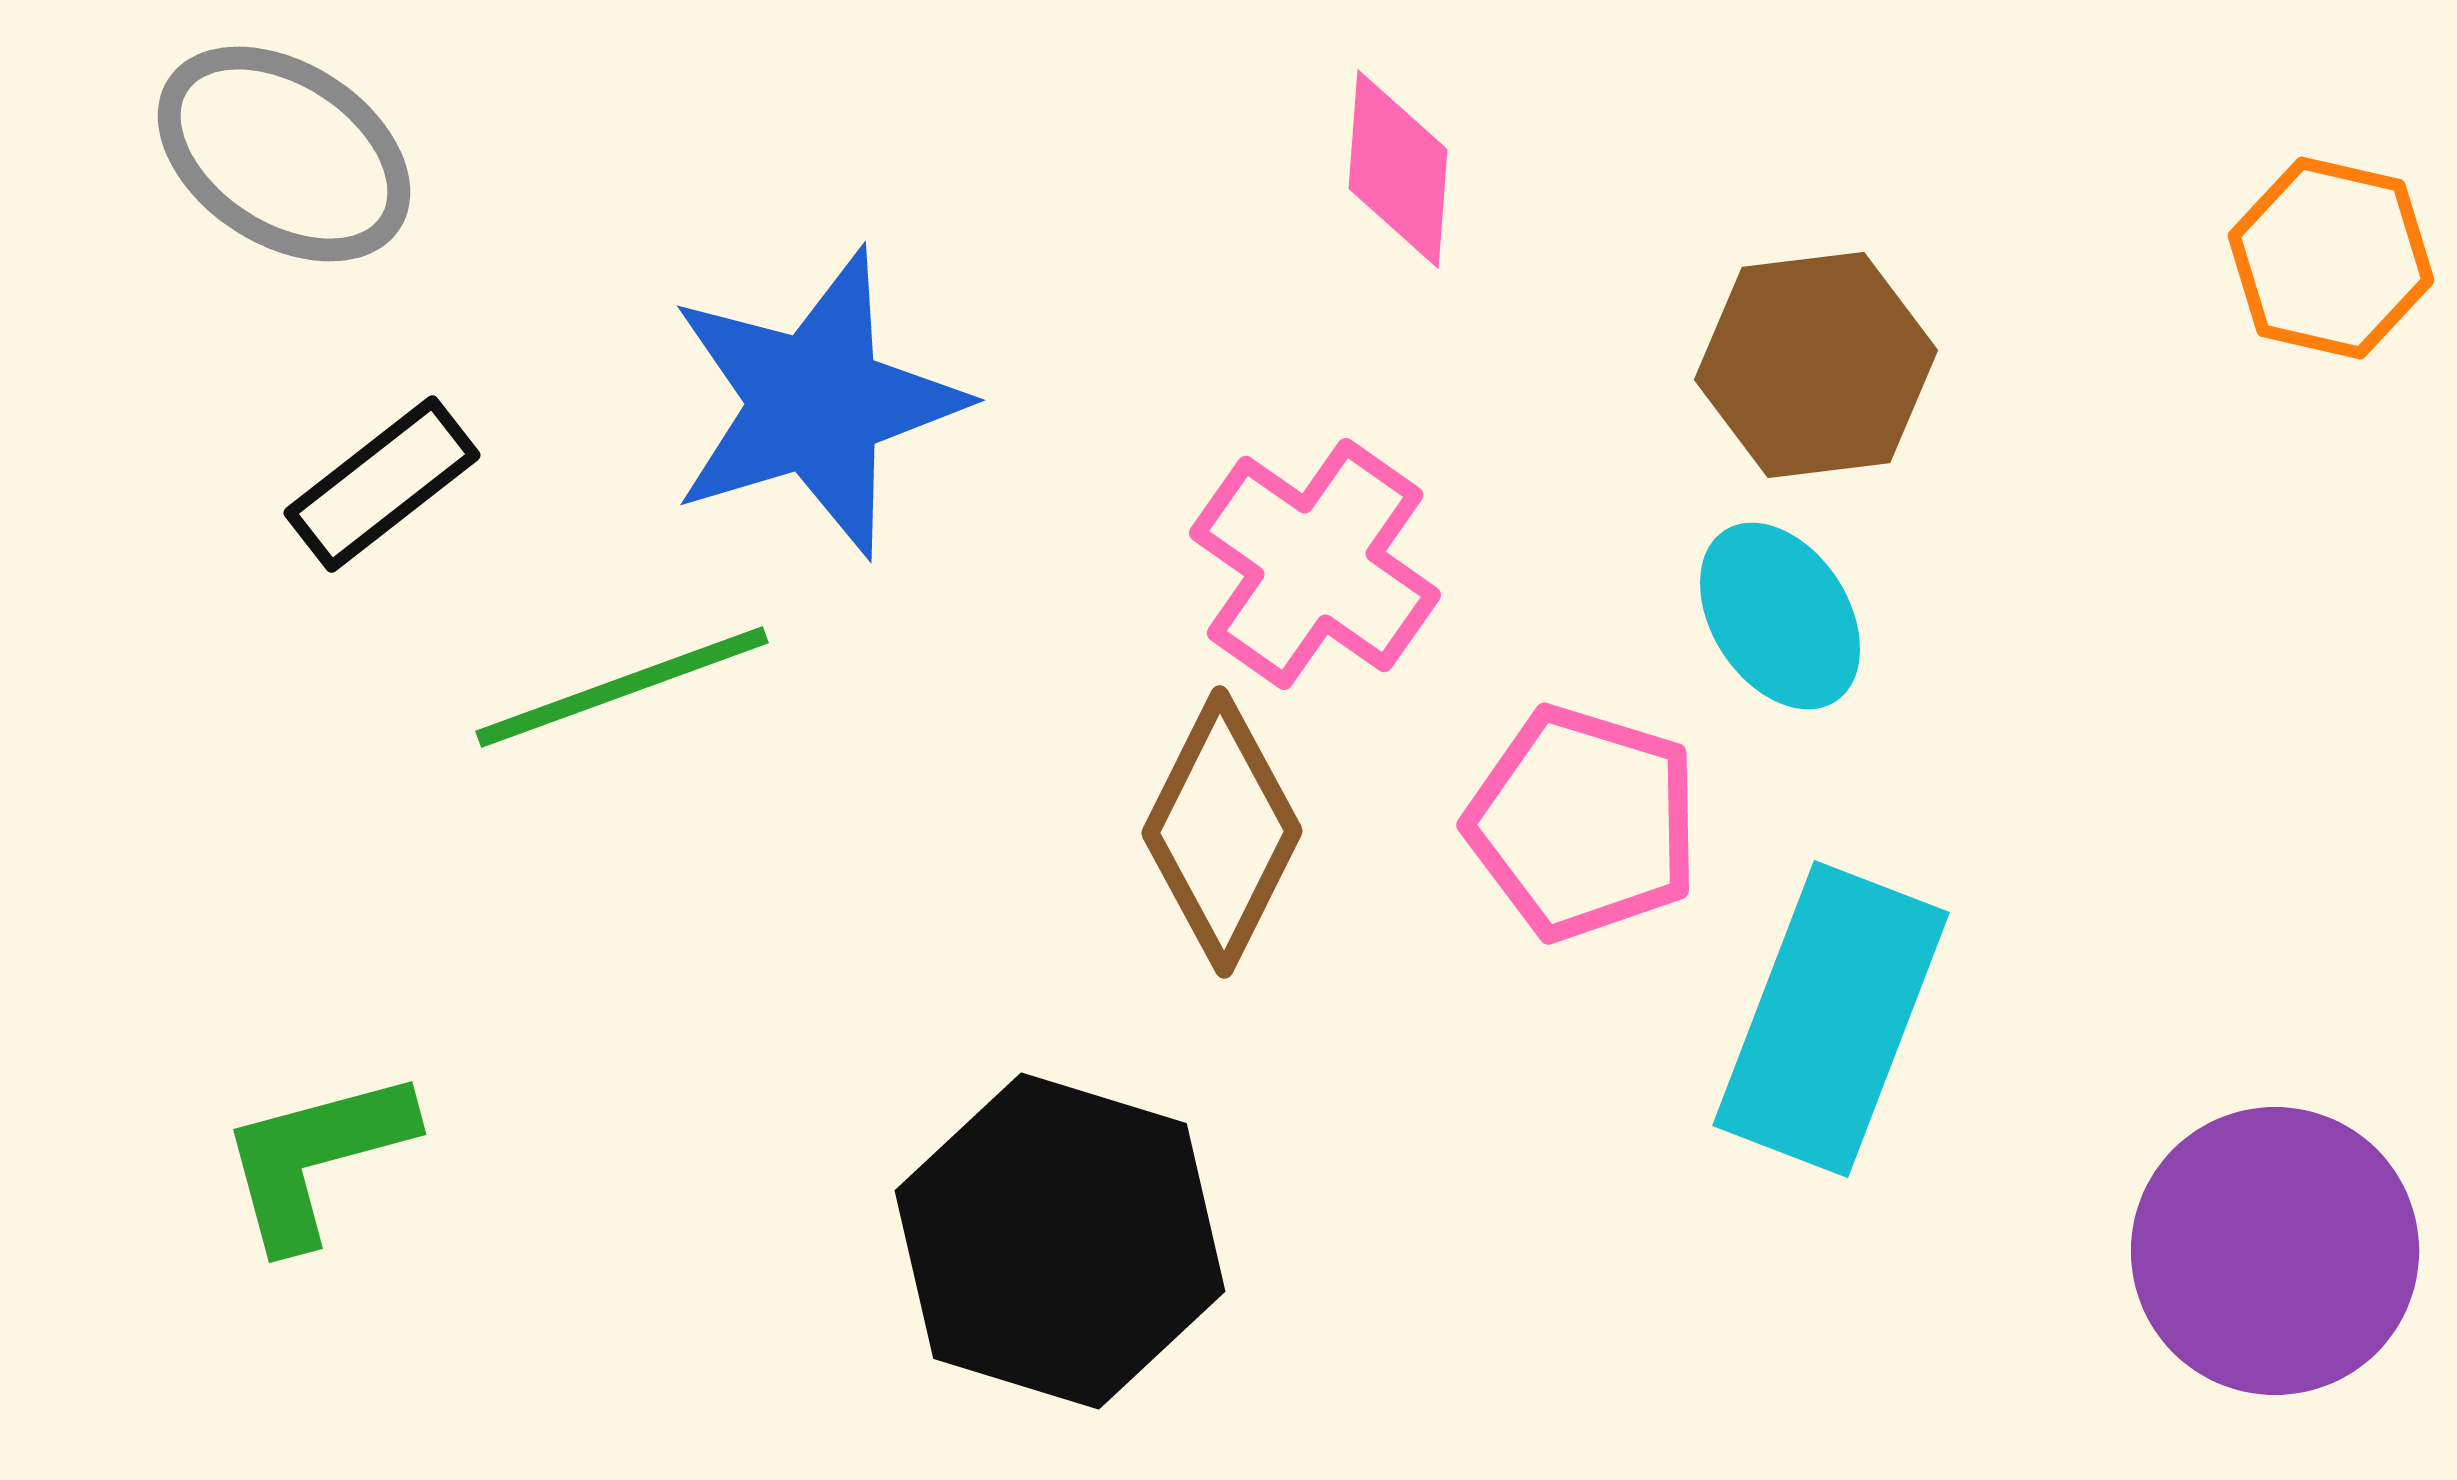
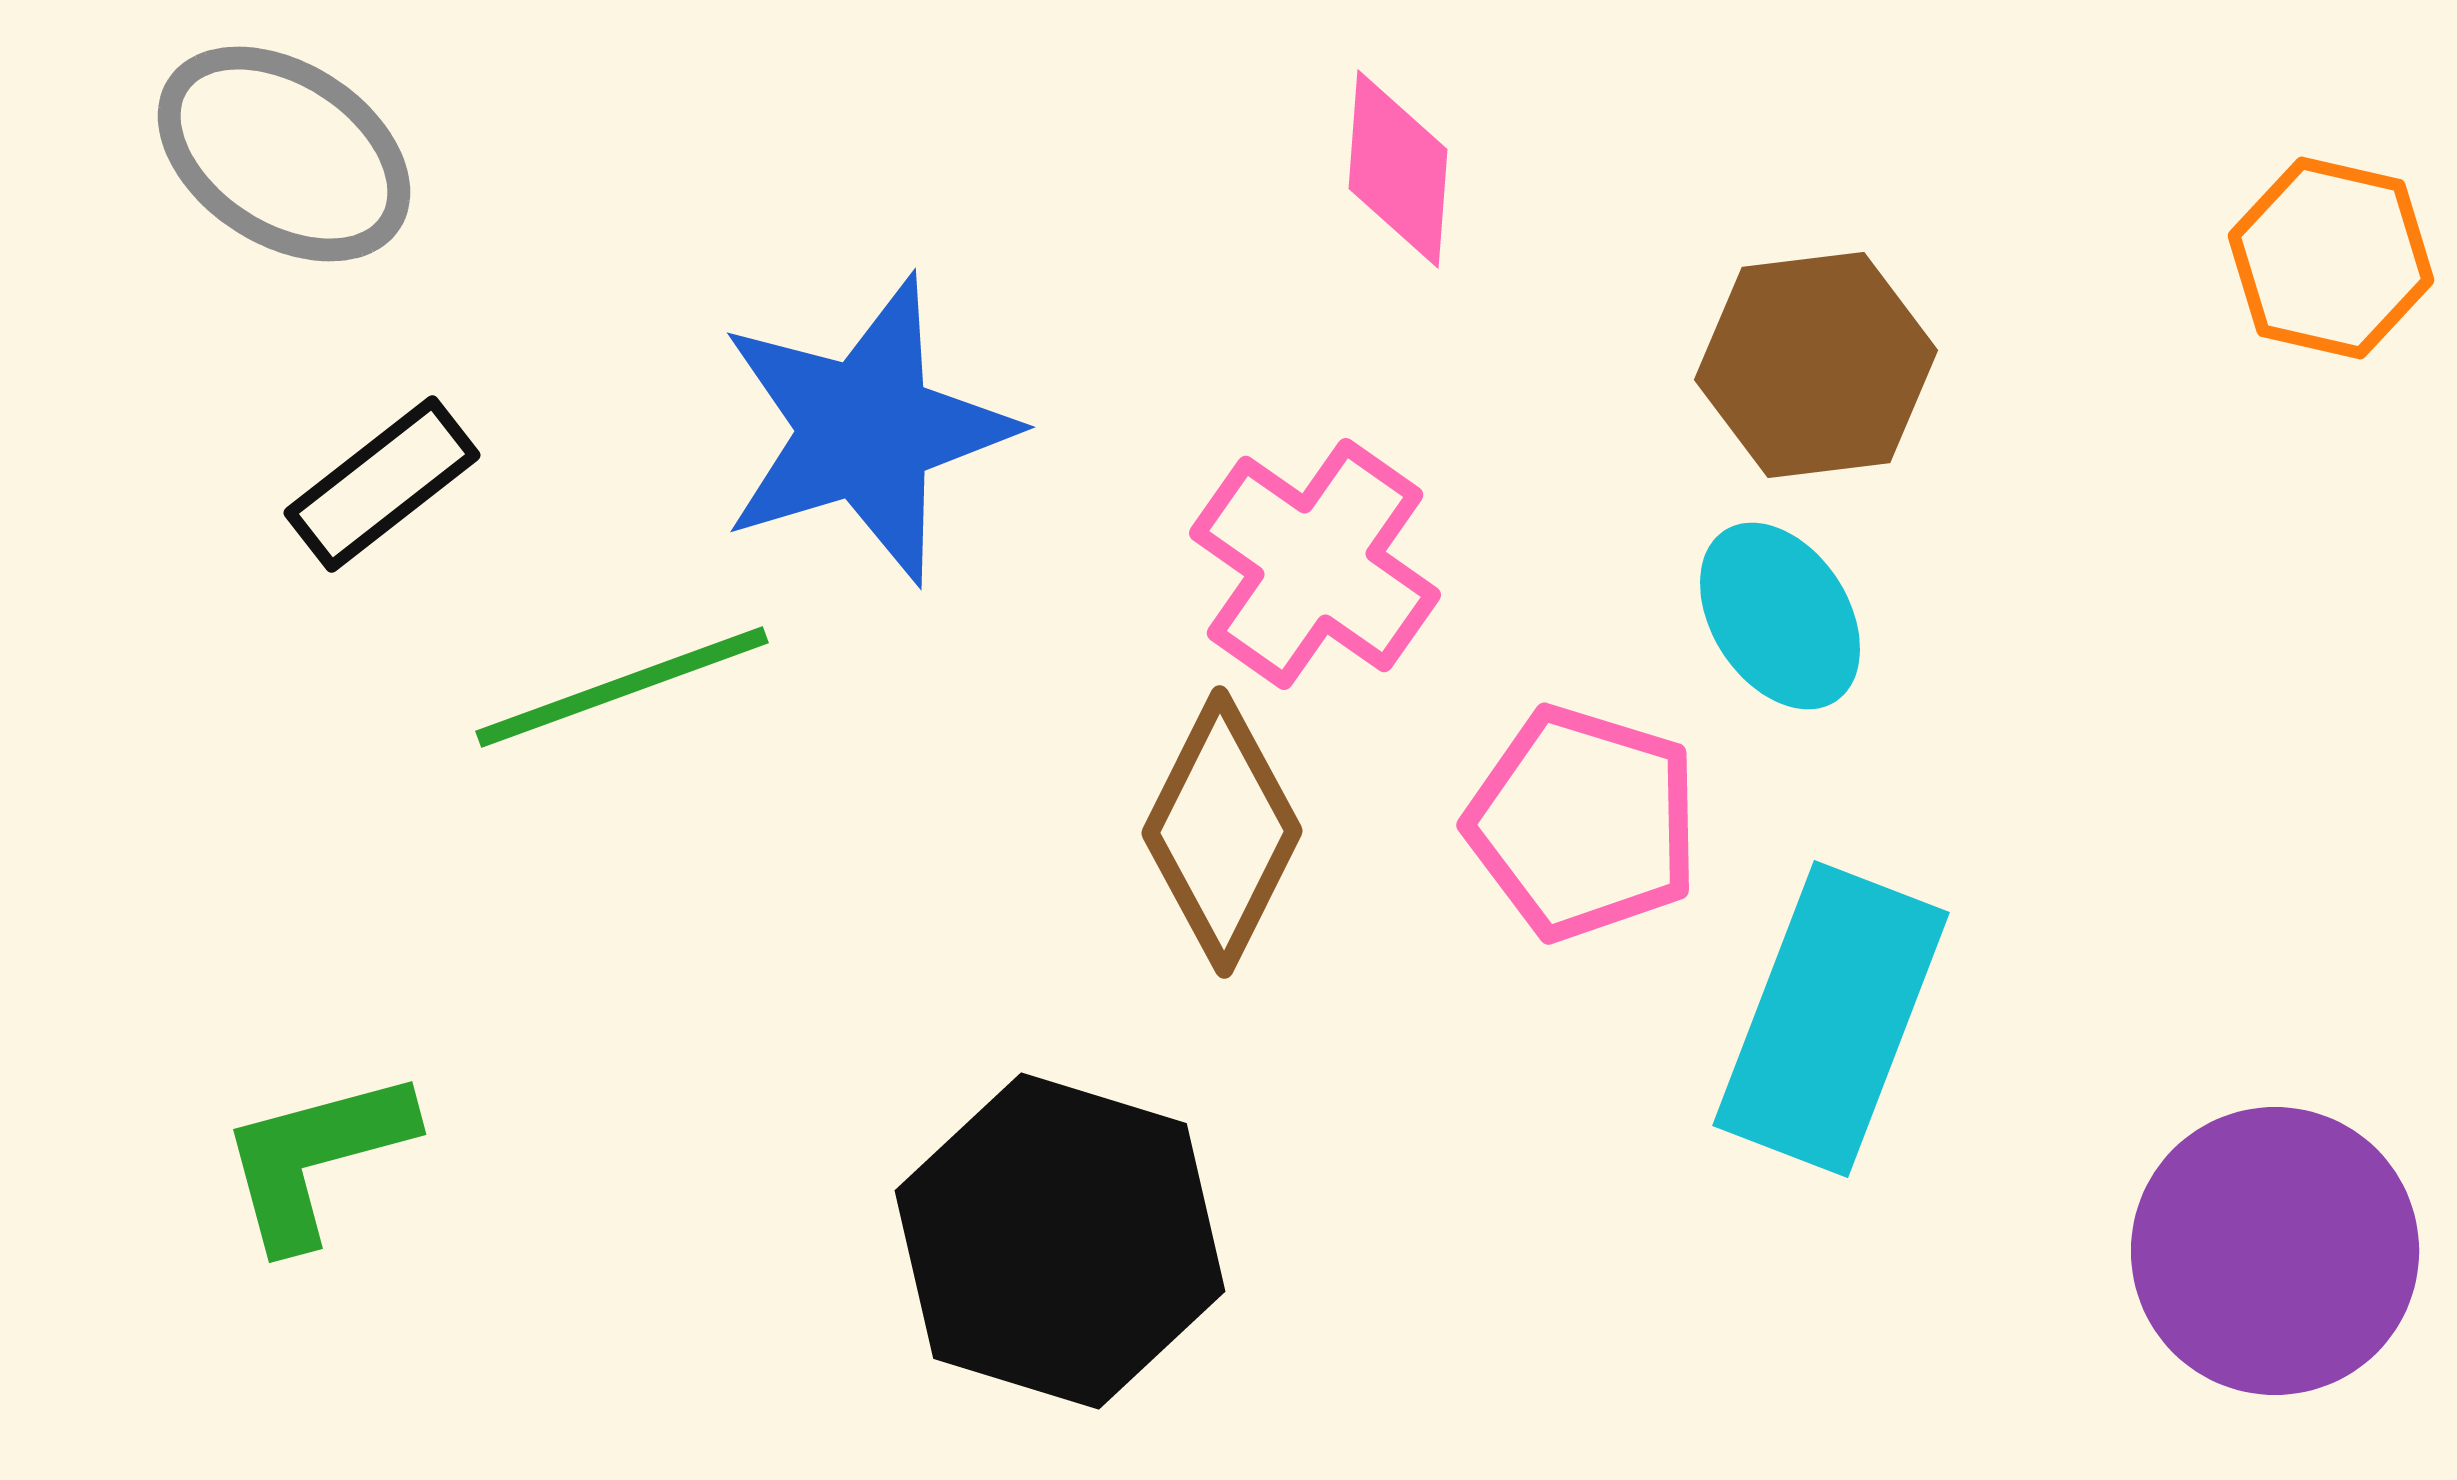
blue star: moved 50 px right, 27 px down
